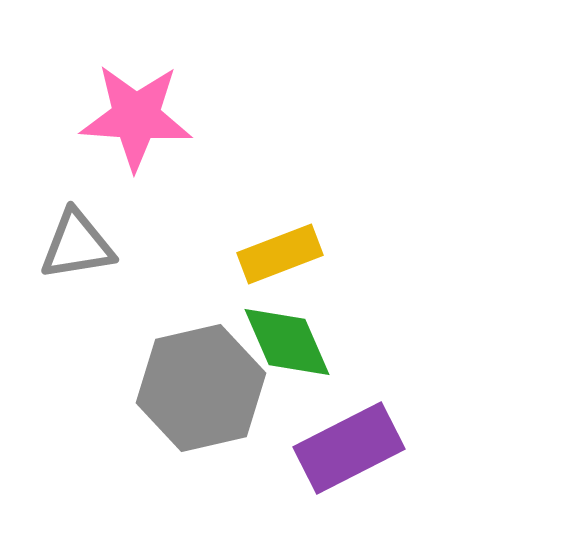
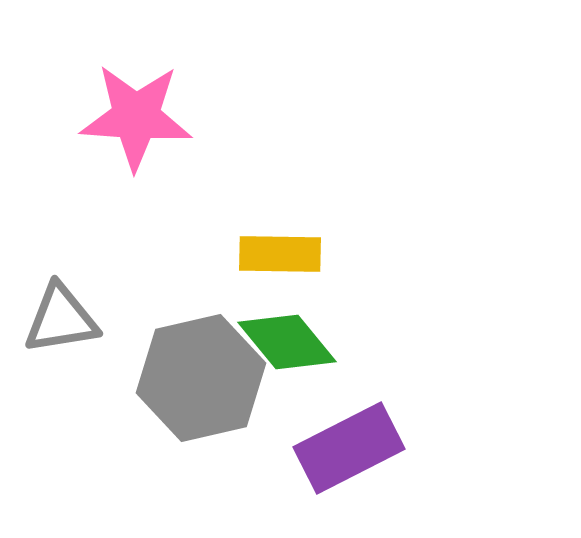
gray triangle: moved 16 px left, 74 px down
yellow rectangle: rotated 22 degrees clockwise
green diamond: rotated 16 degrees counterclockwise
gray hexagon: moved 10 px up
